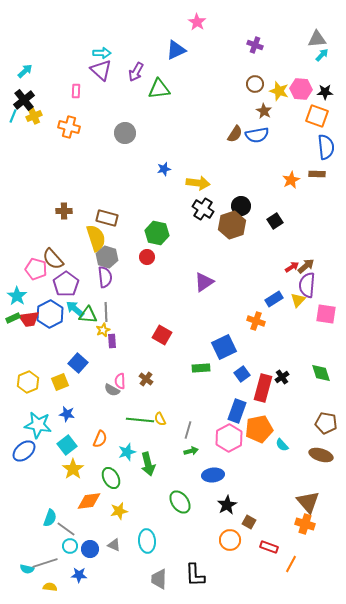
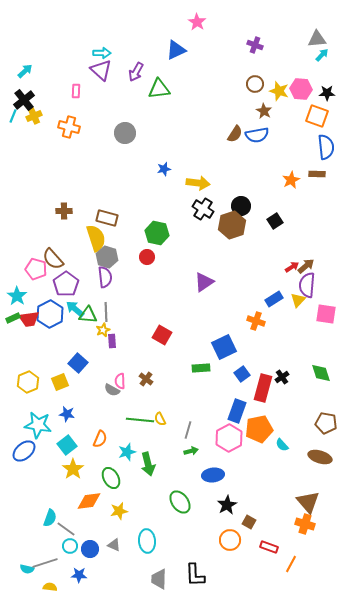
black star at (325, 92): moved 2 px right, 1 px down
brown ellipse at (321, 455): moved 1 px left, 2 px down
